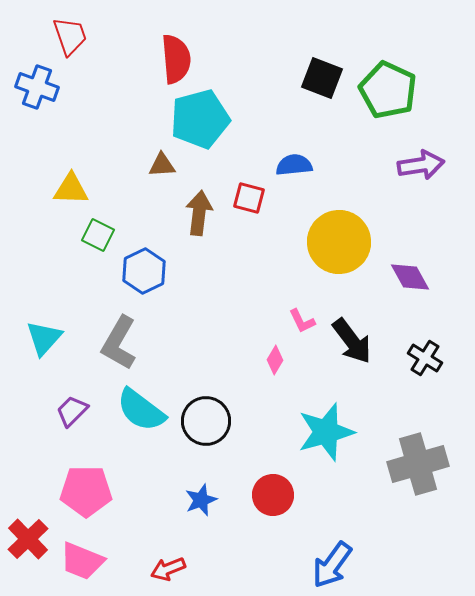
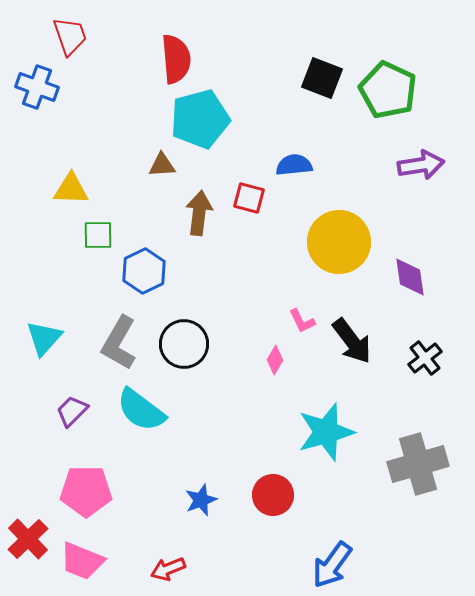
green square: rotated 28 degrees counterclockwise
purple diamond: rotated 21 degrees clockwise
black cross: rotated 20 degrees clockwise
black circle: moved 22 px left, 77 px up
